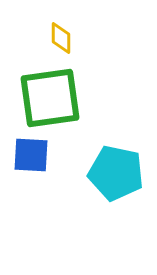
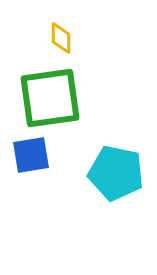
blue square: rotated 12 degrees counterclockwise
